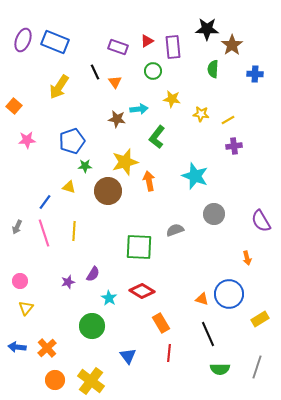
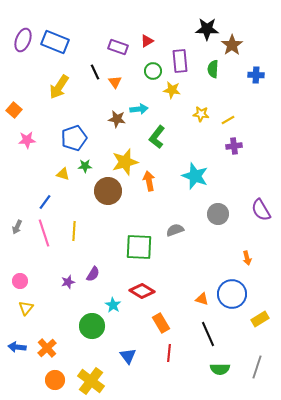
purple rectangle at (173, 47): moved 7 px right, 14 px down
blue cross at (255, 74): moved 1 px right, 1 px down
yellow star at (172, 99): moved 9 px up
orange square at (14, 106): moved 4 px down
blue pentagon at (72, 141): moved 2 px right, 3 px up
yellow triangle at (69, 187): moved 6 px left, 13 px up
gray circle at (214, 214): moved 4 px right
purple semicircle at (261, 221): moved 11 px up
blue circle at (229, 294): moved 3 px right
cyan star at (109, 298): moved 4 px right, 7 px down
